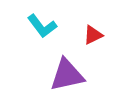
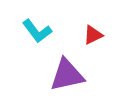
cyan L-shape: moved 5 px left, 5 px down
